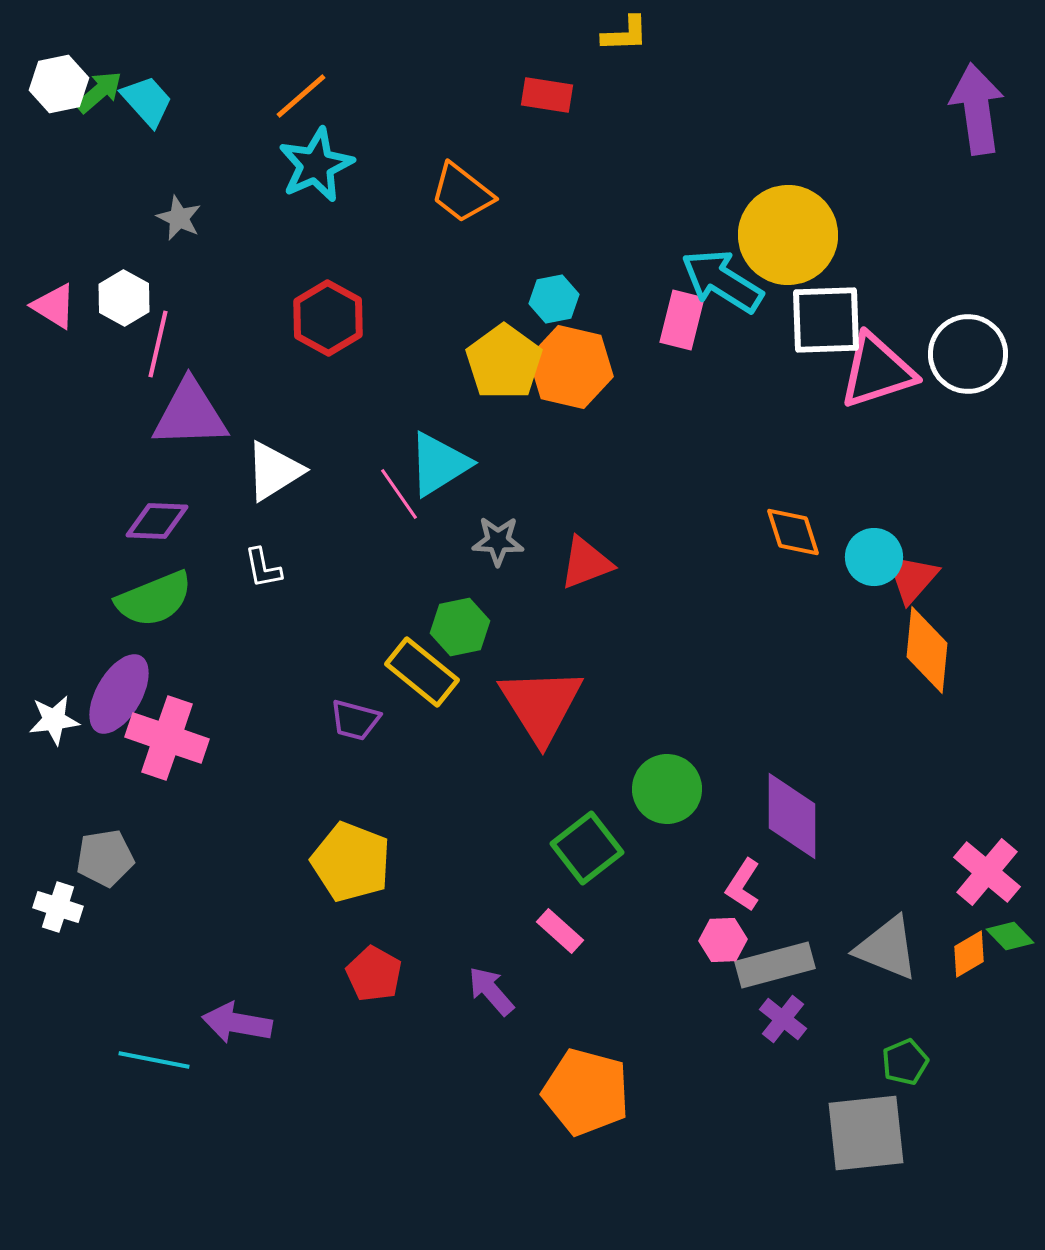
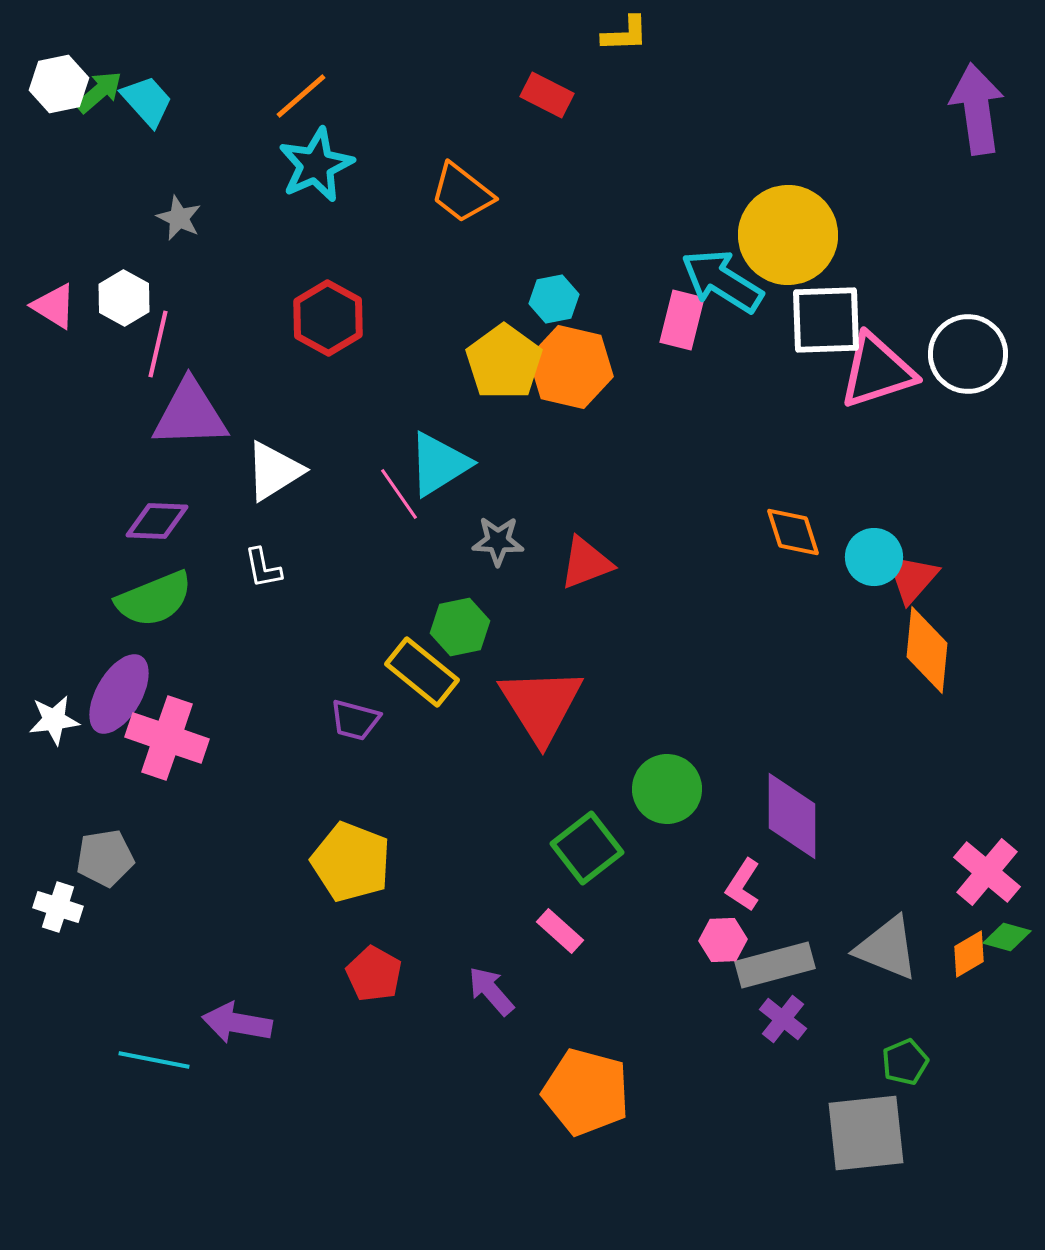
red rectangle at (547, 95): rotated 18 degrees clockwise
green diamond at (1010, 936): moved 3 px left, 1 px down; rotated 30 degrees counterclockwise
